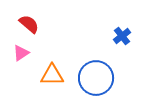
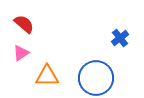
red semicircle: moved 5 px left
blue cross: moved 2 px left, 2 px down
orange triangle: moved 5 px left, 1 px down
